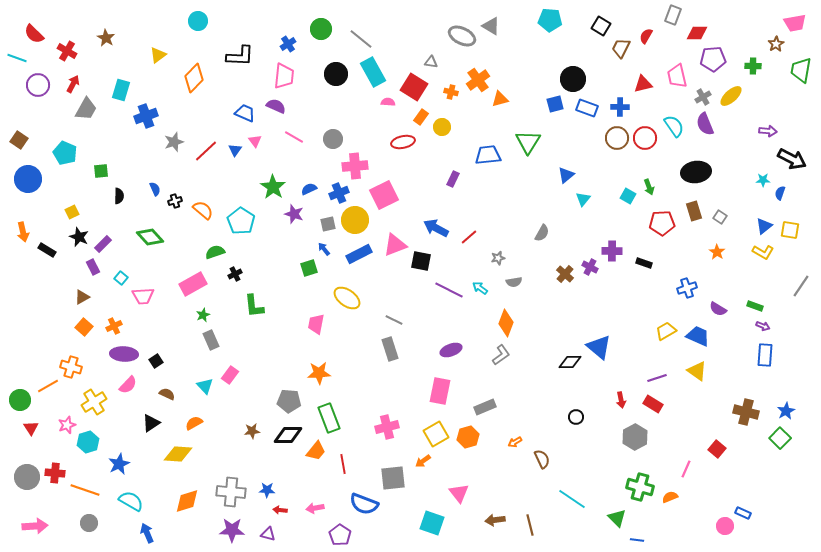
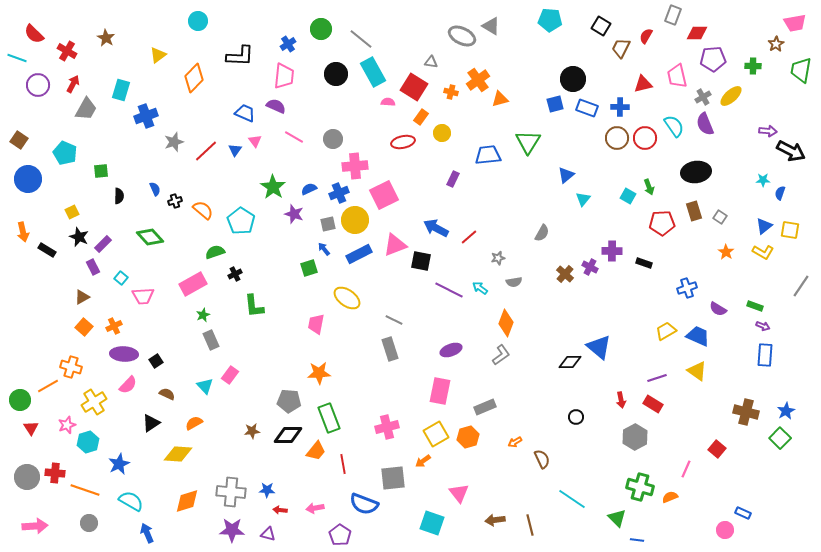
yellow circle at (442, 127): moved 6 px down
black arrow at (792, 159): moved 1 px left, 8 px up
orange star at (717, 252): moved 9 px right
pink circle at (725, 526): moved 4 px down
